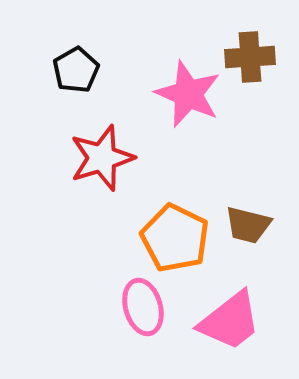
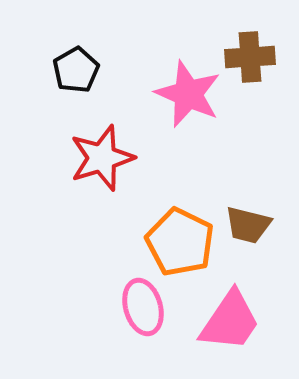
orange pentagon: moved 5 px right, 4 px down
pink trapezoid: rotated 18 degrees counterclockwise
